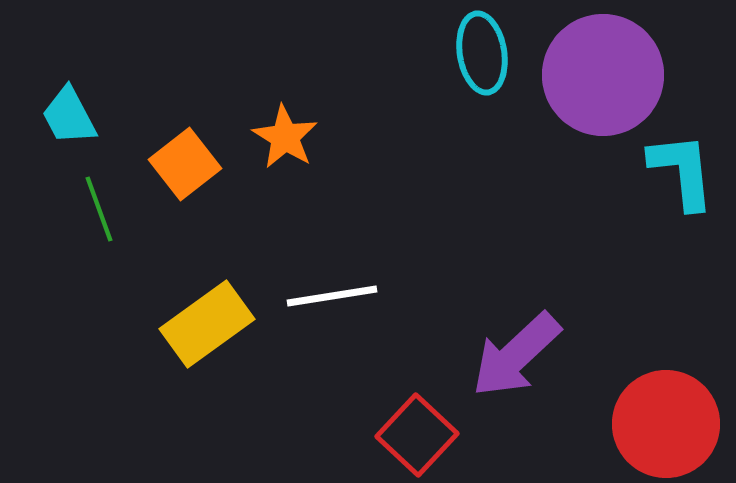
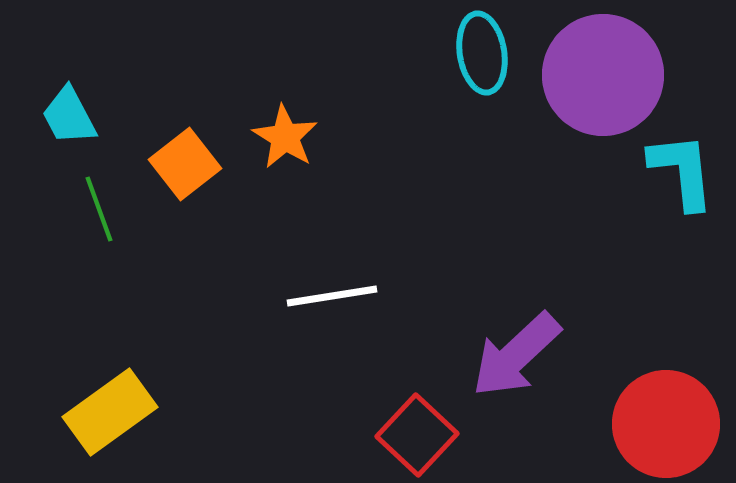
yellow rectangle: moved 97 px left, 88 px down
